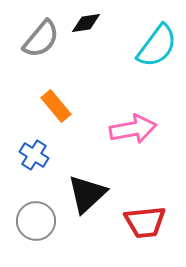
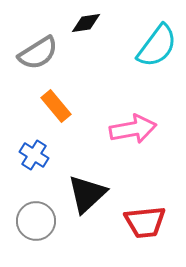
gray semicircle: moved 3 px left, 14 px down; rotated 18 degrees clockwise
